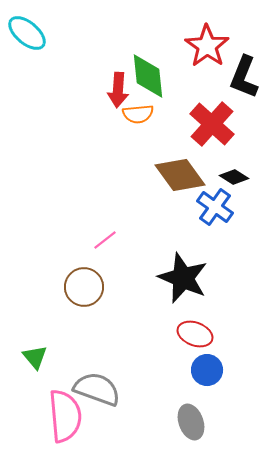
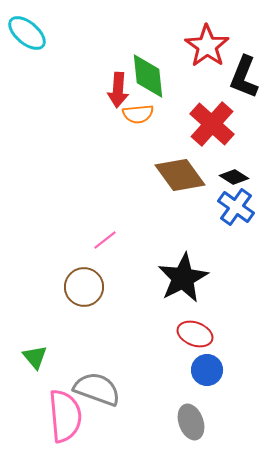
blue cross: moved 21 px right
black star: rotated 21 degrees clockwise
